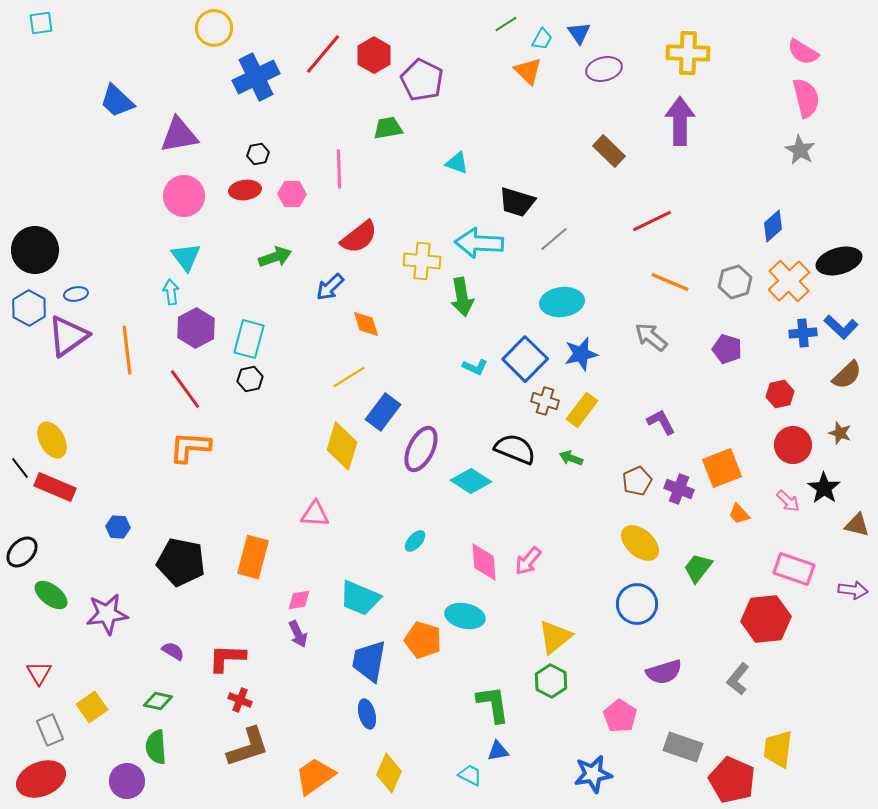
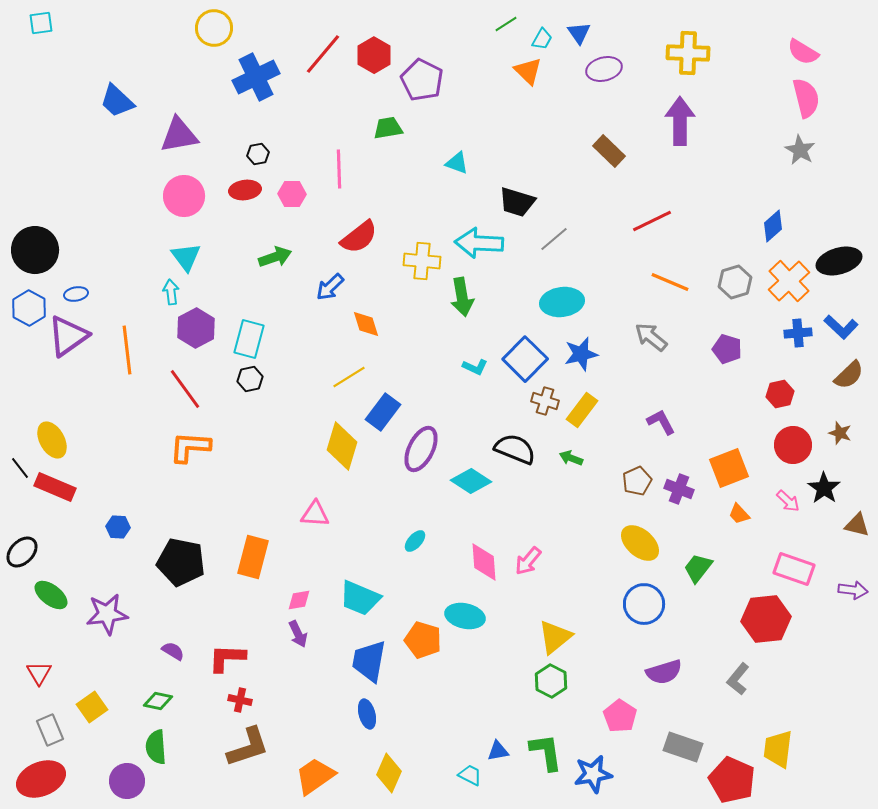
blue cross at (803, 333): moved 5 px left
brown semicircle at (847, 375): moved 2 px right
orange square at (722, 468): moved 7 px right
blue circle at (637, 604): moved 7 px right
red cross at (240, 700): rotated 10 degrees counterclockwise
green L-shape at (493, 704): moved 53 px right, 48 px down
